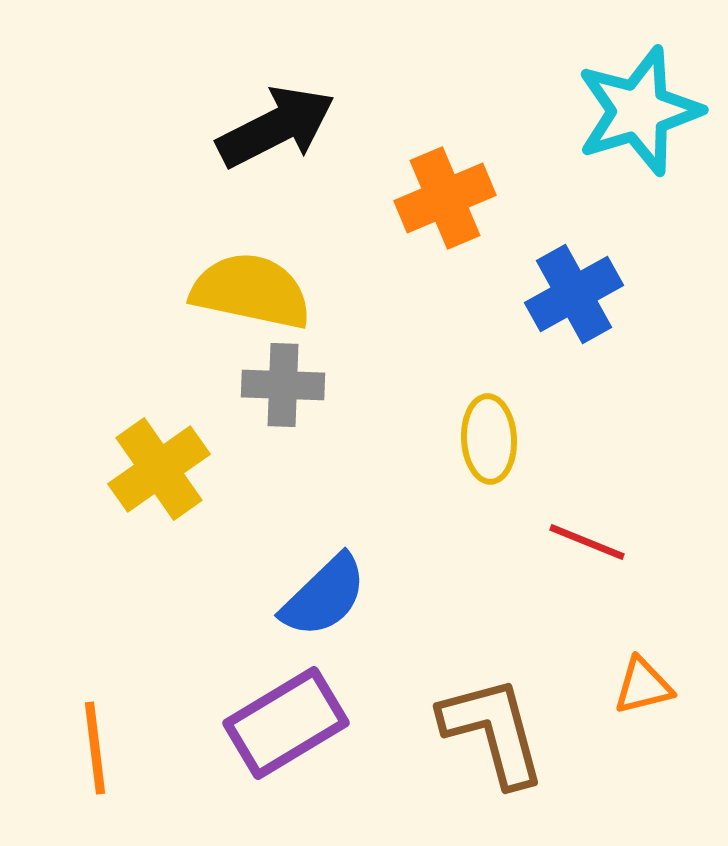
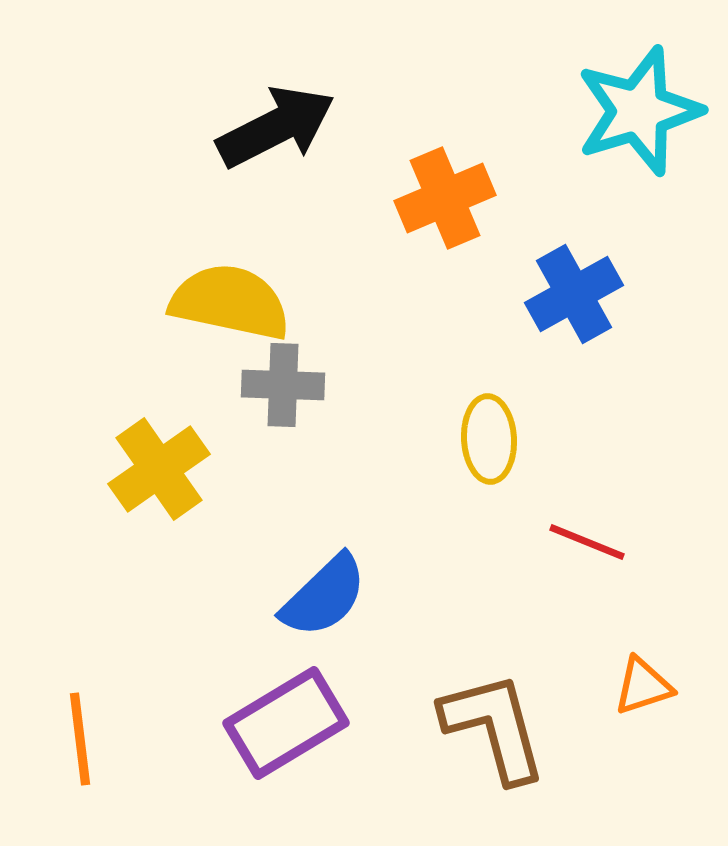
yellow semicircle: moved 21 px left, 11 px down
orange triangle: rotated 4 degrees counterclockwise
brown L-shape: moved 1 px right, 4 px up
orange line: moved 15 px left, 9 px up
